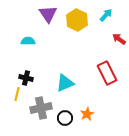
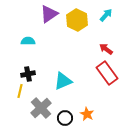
purple triangle: moved 1 px right; rotated 30 degrees clockwise
red arrow: moved 13 px left, 10 px down
red rectangle: rotated 10 degrees counterclockwise
black cross: moved 2 px right, 4 px up; rotated 24 degrees counterclockwise
cyan triangle: moved 2 px left, 2 px up
yellow line: moved 3 px right, 3 px up
gray cross: rotated 30 degrees counterclockwise
orange star: rotated 16 degrees counterclockwise
